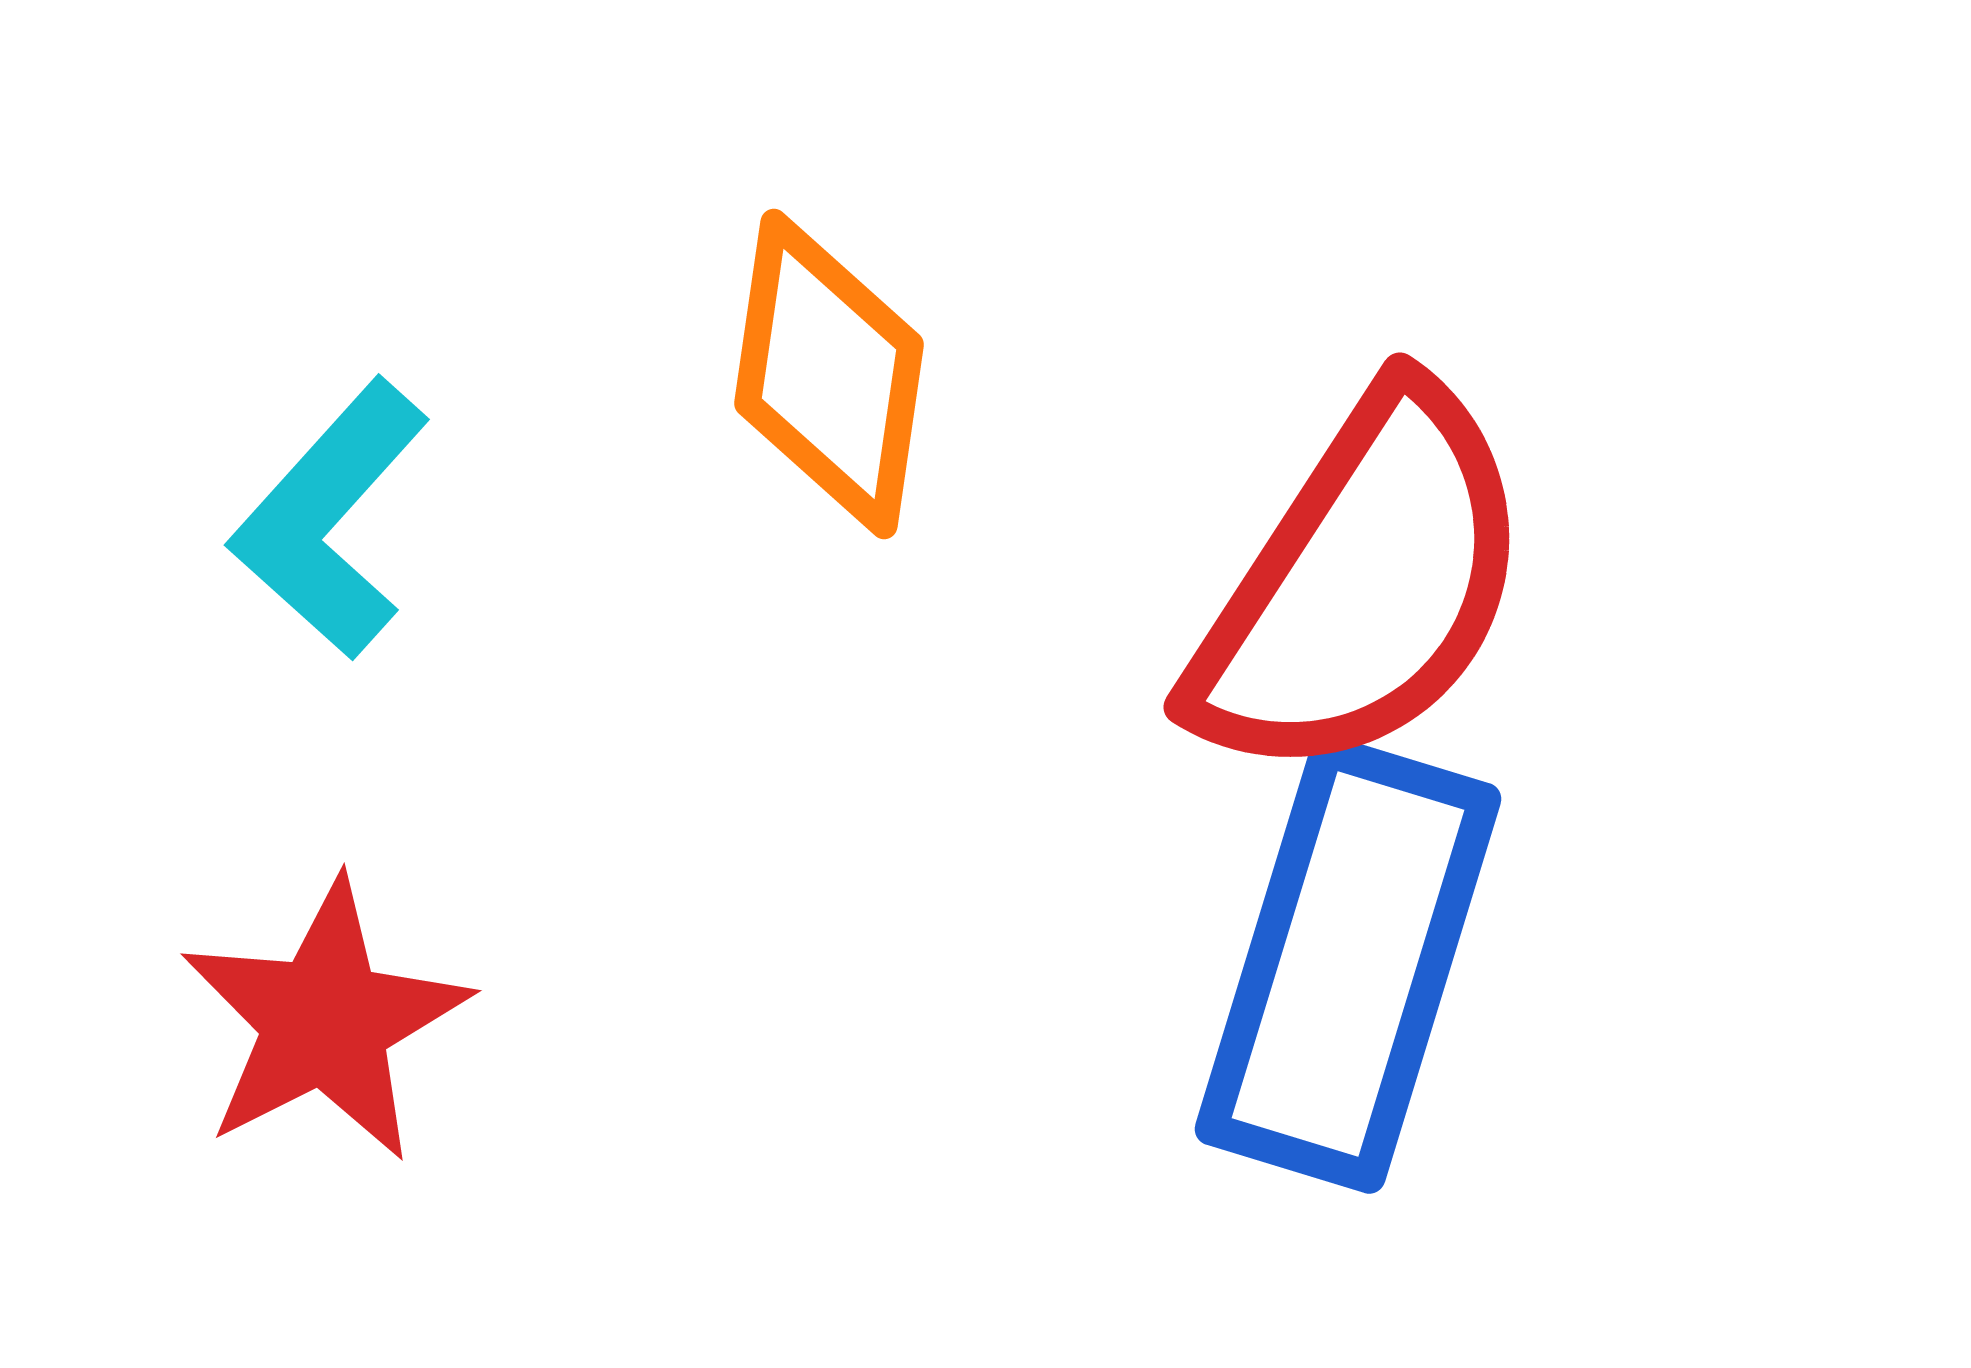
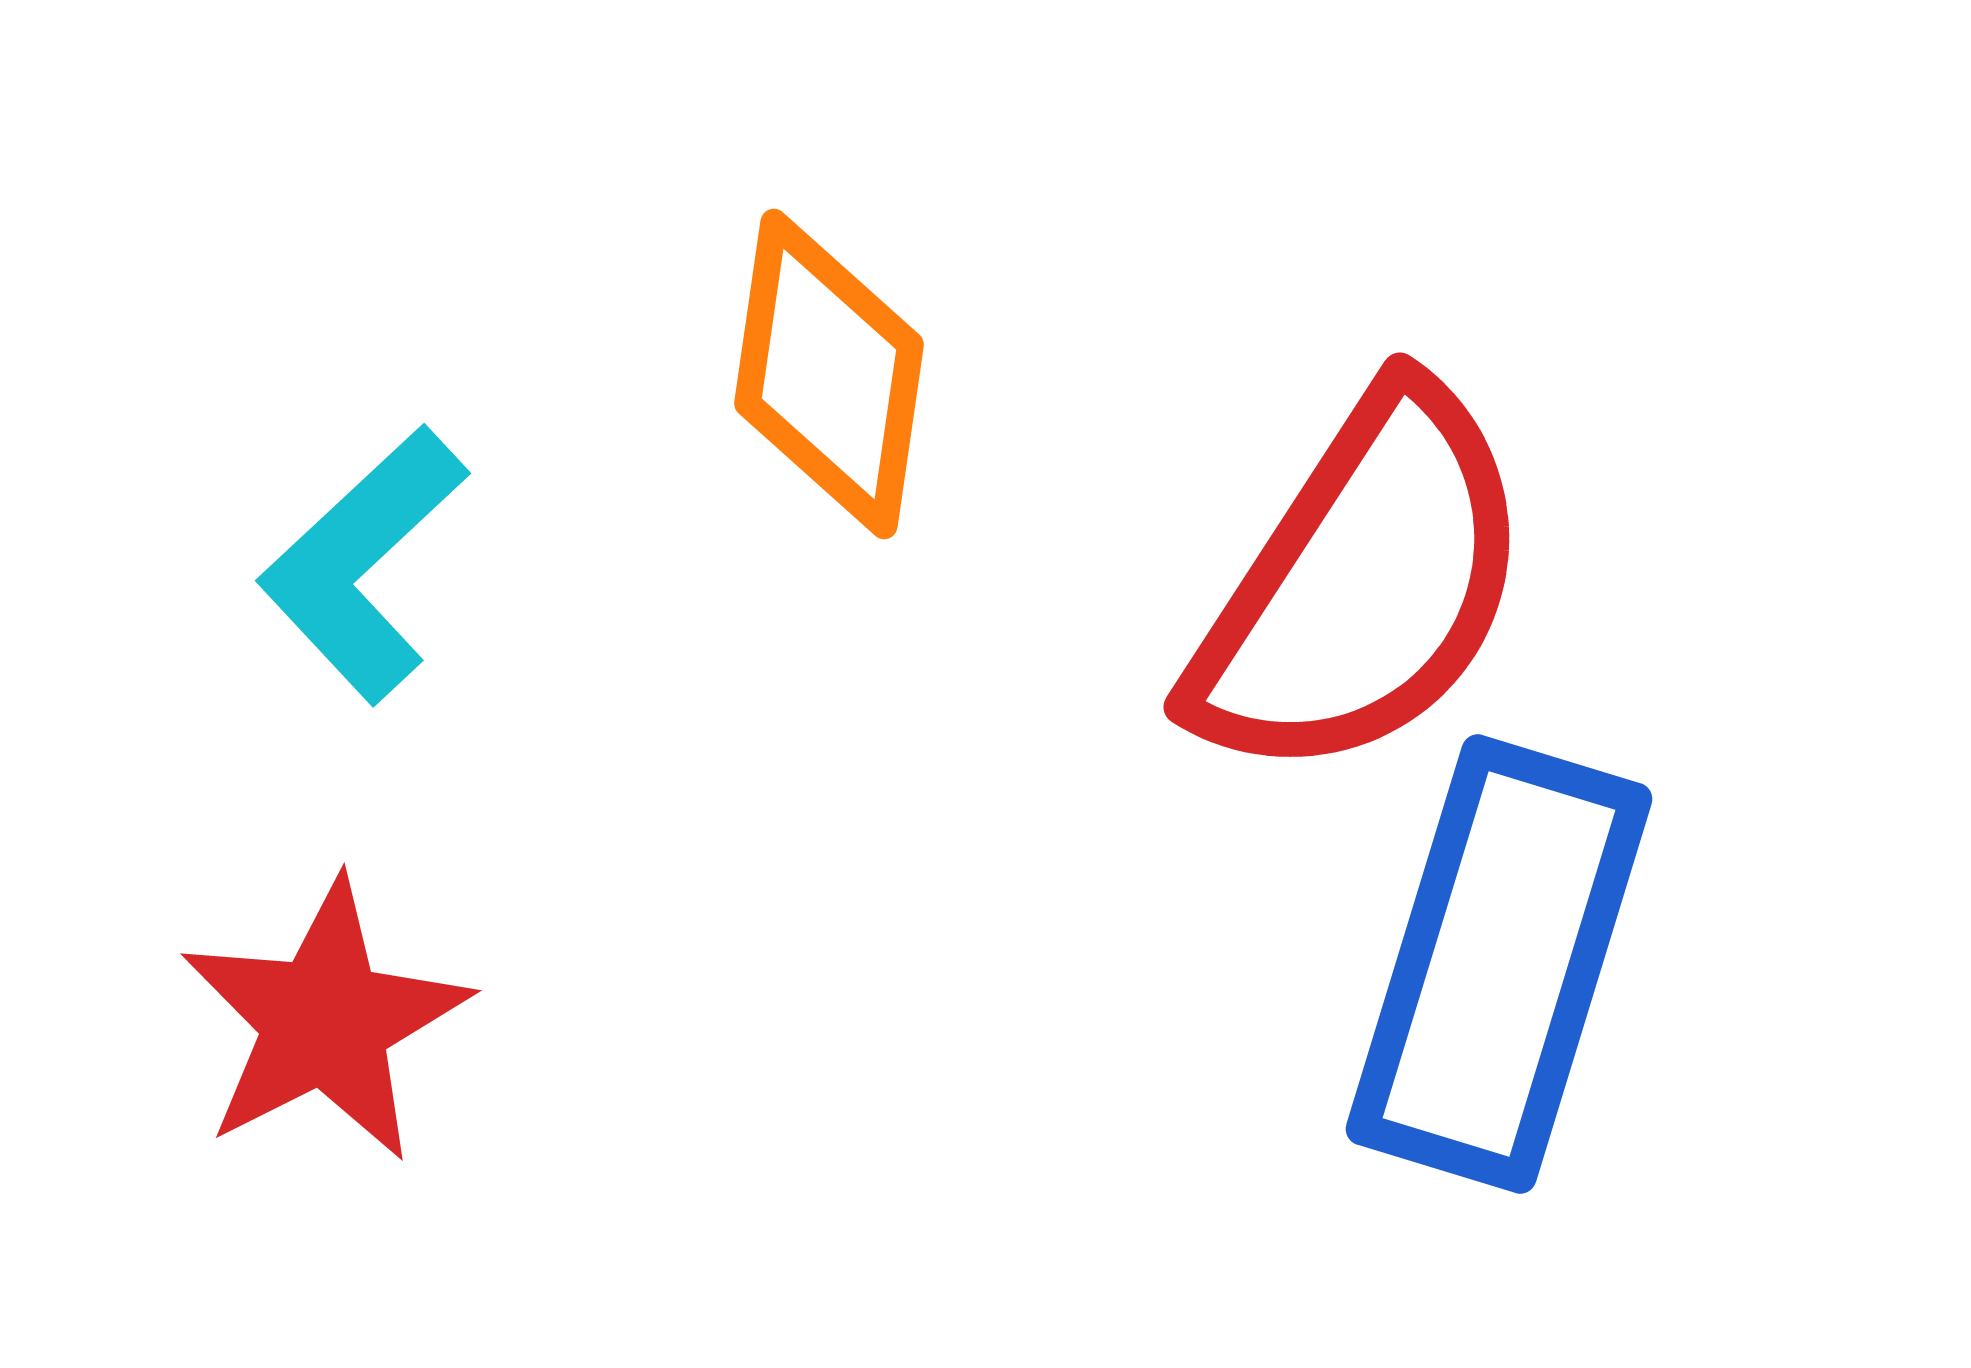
cyan L-shape: moved 33 px right, 45 px down; rotated 5 degrees clockwise
blue rectangle: moved 151 px right
